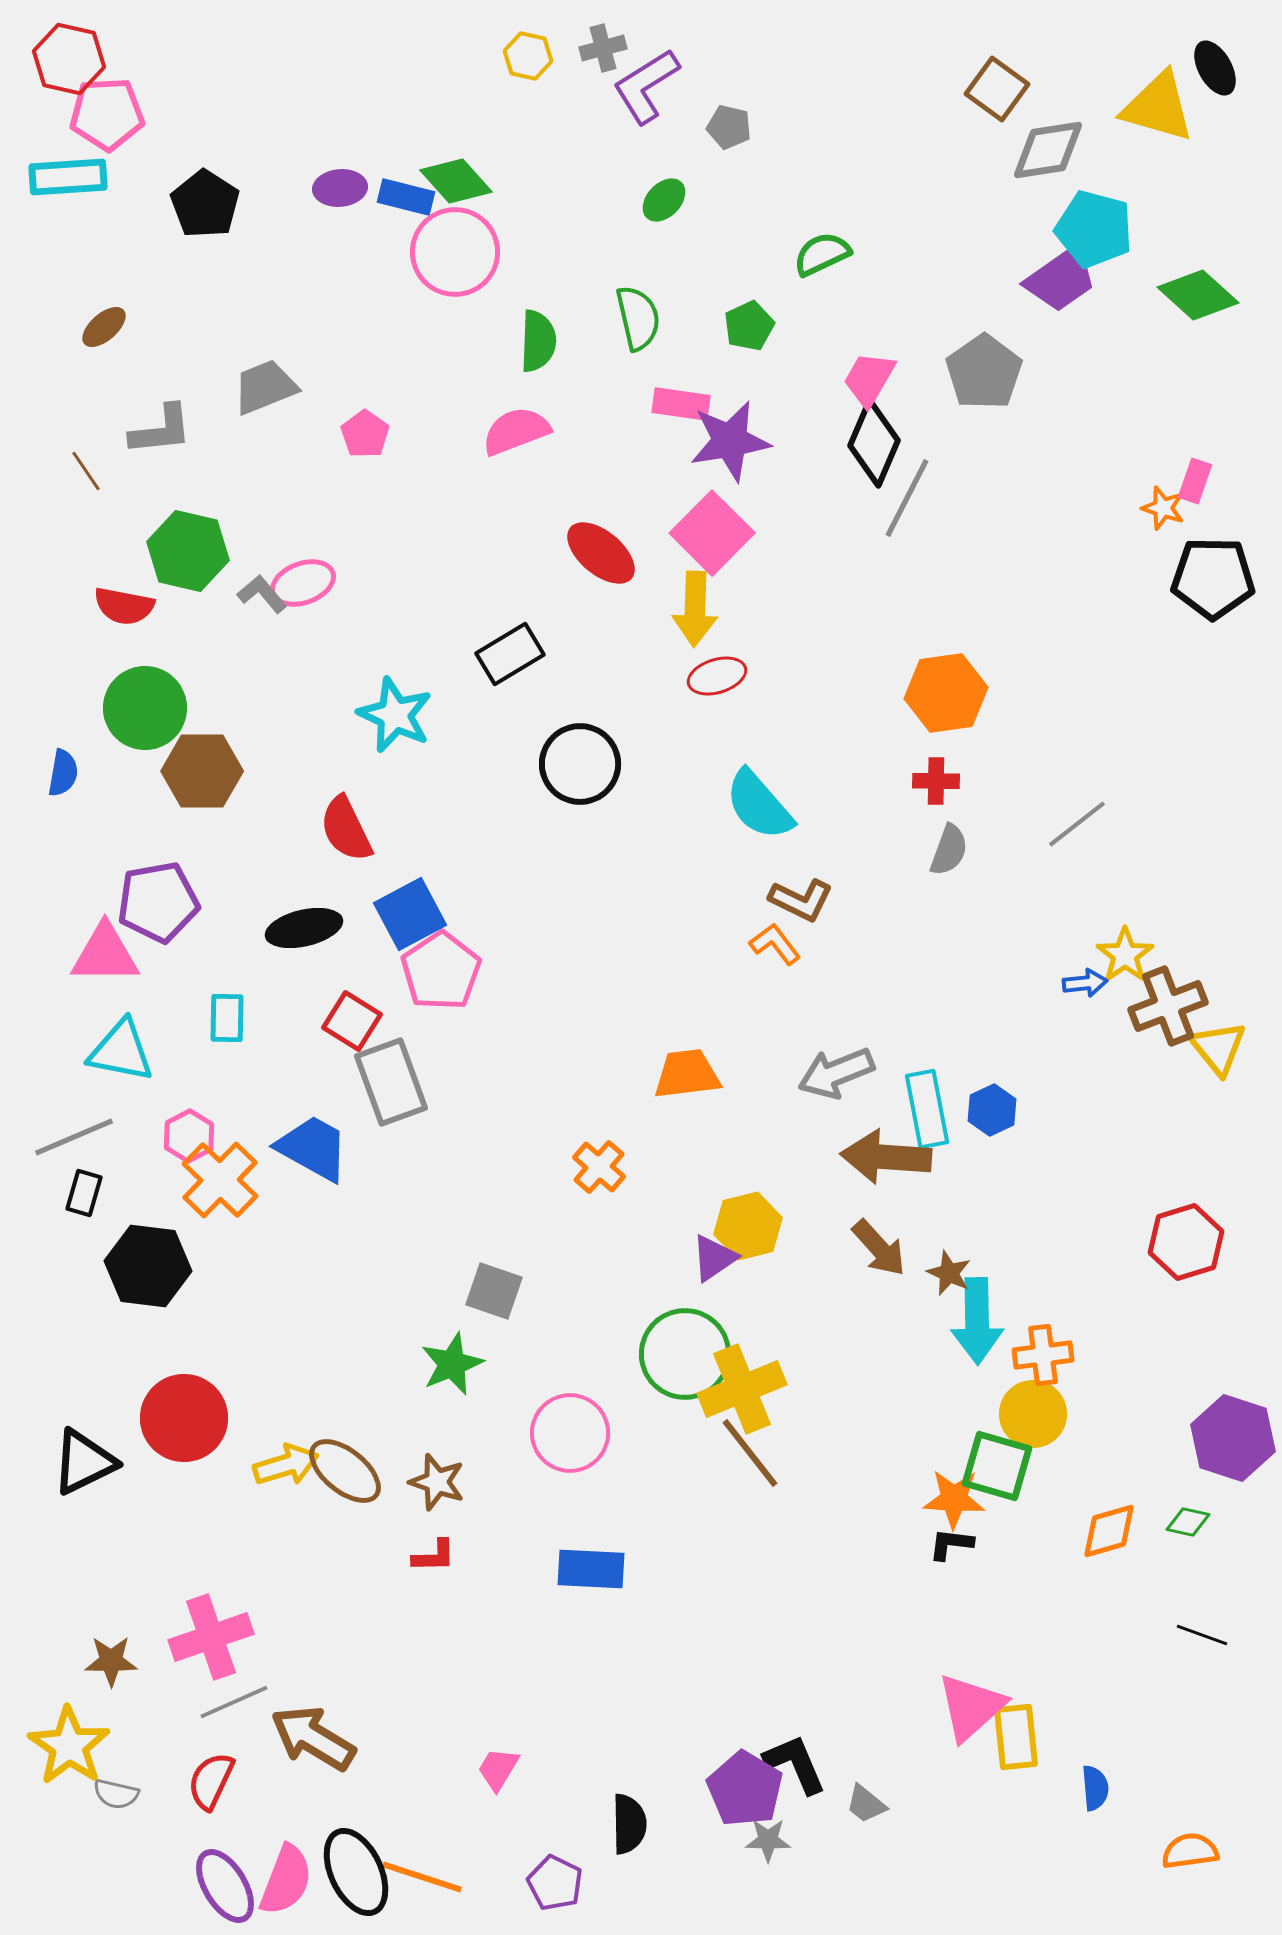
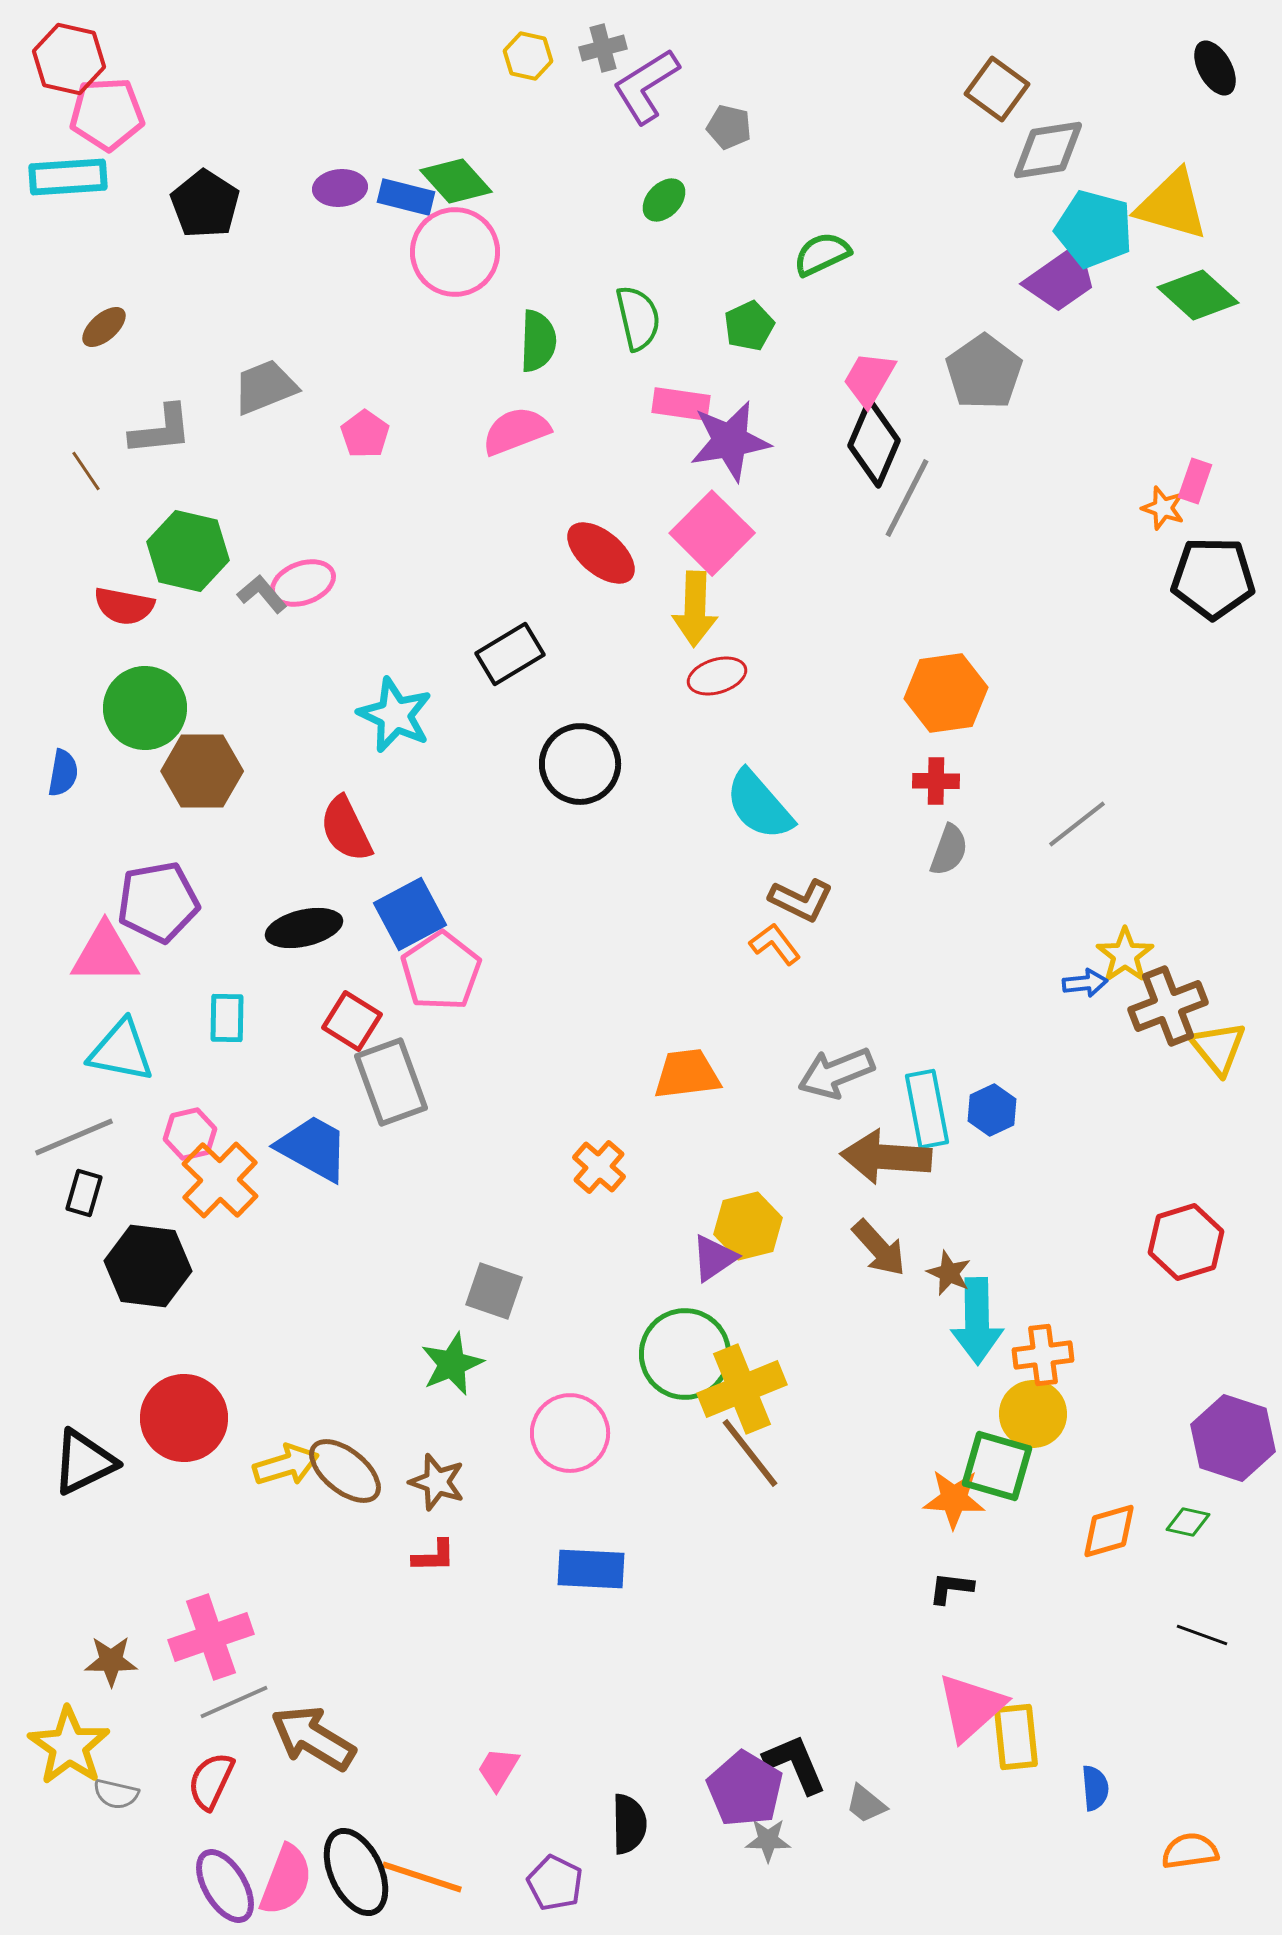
yellow triangle at (1158, 107): moved 14 px right, 98 px down
pink hexagon at (189, 1136): moved 1 px right, 2 px up; rotated 15 degrees clockwise
black L-shape at (951, 1544): moved 44 px down
